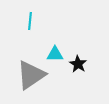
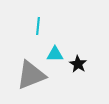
cyan line: moved 8 px right, 5 px down
gray triangle: rotated 12 degrees clockwise
